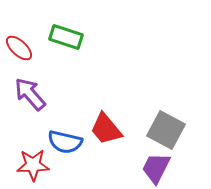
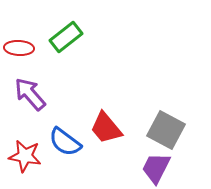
green rectangle: rotated 56 degrees counterclockwise
red ellipse: rotated 40 degrees counterclockwise
red trapezoid: moved 1 px up
blue semicircle: rotated 24 degrees clockwise
red star: moved 8 px left, 9 px up; rotated 12 degrees clockwise
